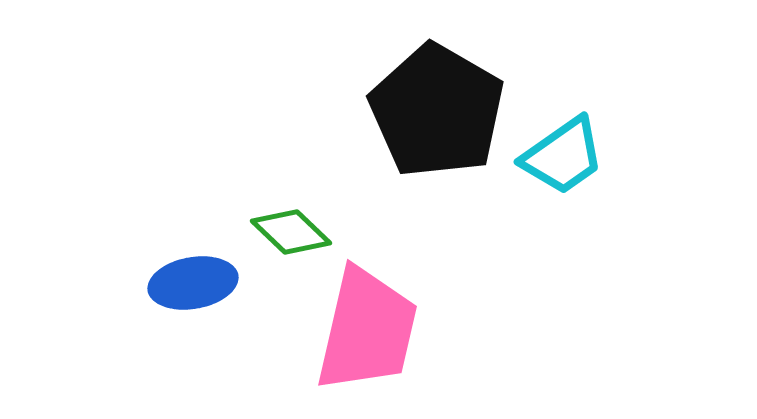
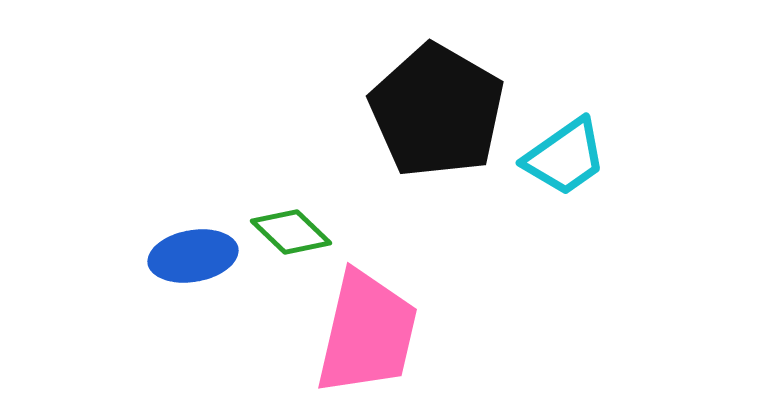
cyan trapezoid: moved 2 px right, 1 px down
blue ellipse: moved 27 px up
pink trapezoid: moved 3 px down
